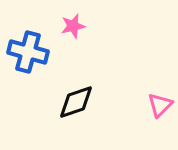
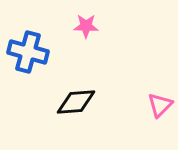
pink star: moved 13 px right; rotated 15 degrees clockwise
black diamond: rotated 15 degrees clockwise
